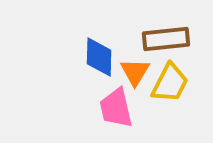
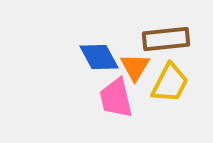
blue diamond: rotated 30 degrees counterclockwise
orange triangle: moved 5 px up
pink trapezoid: moved 10 px up
